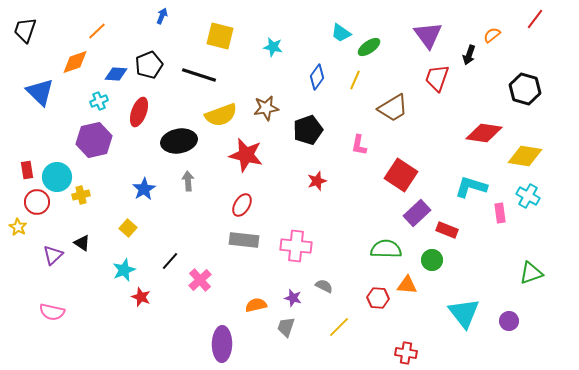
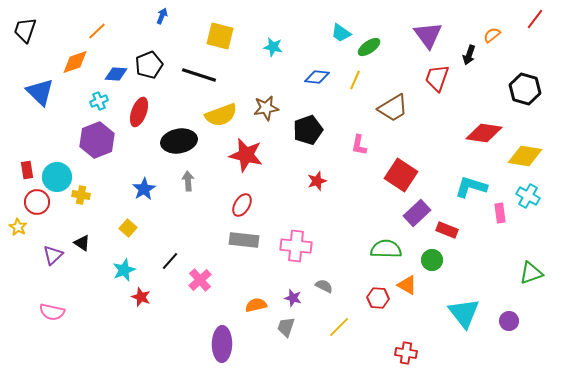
blue diamond at (317, 77): rotated 60 degrees clockwise
purple hexagon at (94, 140): moved 3 px right; rotated 8 degrees counterclockwise
yellow cross at (81, 195): rotated 24 degrees clockwise
orange triangle at (407, 285): rotated 25 degrees clockwise
